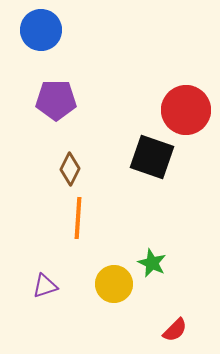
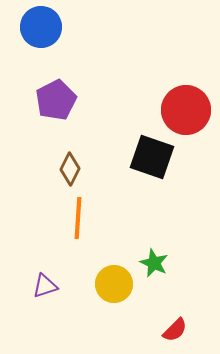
blue circle: moved 3 px up
purple pentagon: rotated 27 degrees counterclockwise
green star: moved 2 px right
